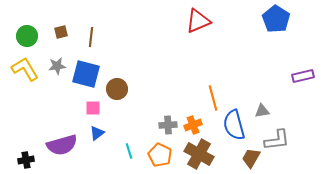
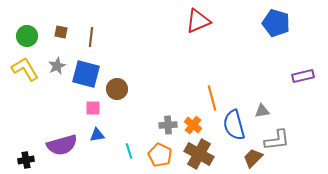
blue pentagon: moved 4 px down; rotated 16 degrees counterclockwise
brown square: rotated 24 degrees clockwise
gray star: rotated 18 degrees counterclockwise
orange line: moved 1 px left
orange cross: rotated 30 degrees counterclockwise
blue triangle: moved 2 px down; rotated 28 degrees clockwise
brown trapezoid: moved 2 px right; rotated 15 degrees clockwise
